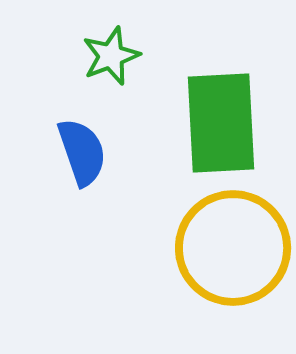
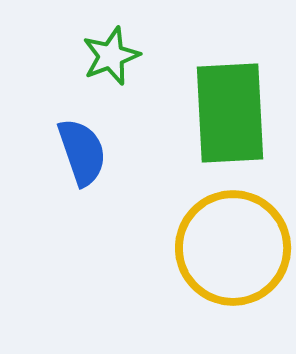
green rectangle: moved 9 px right, 10 px up
